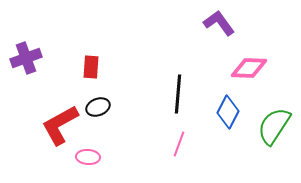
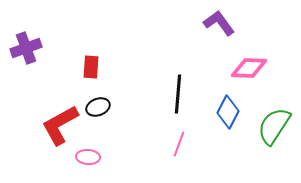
purple cross: moved 10 px up
